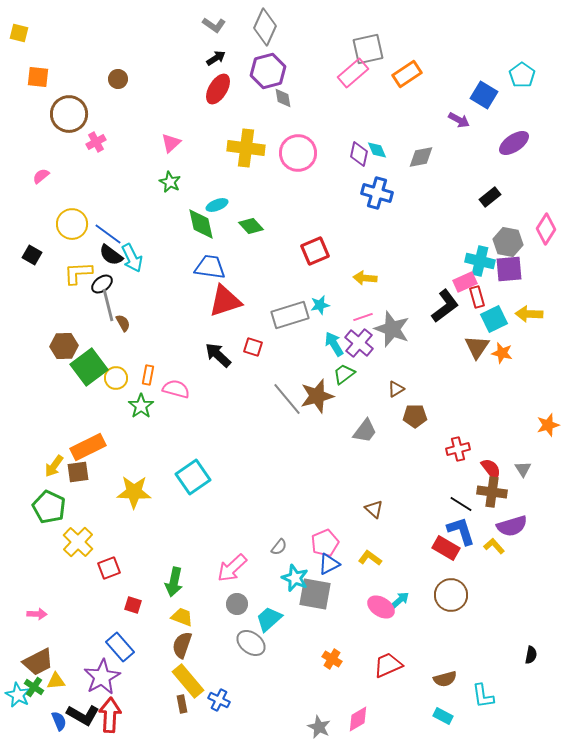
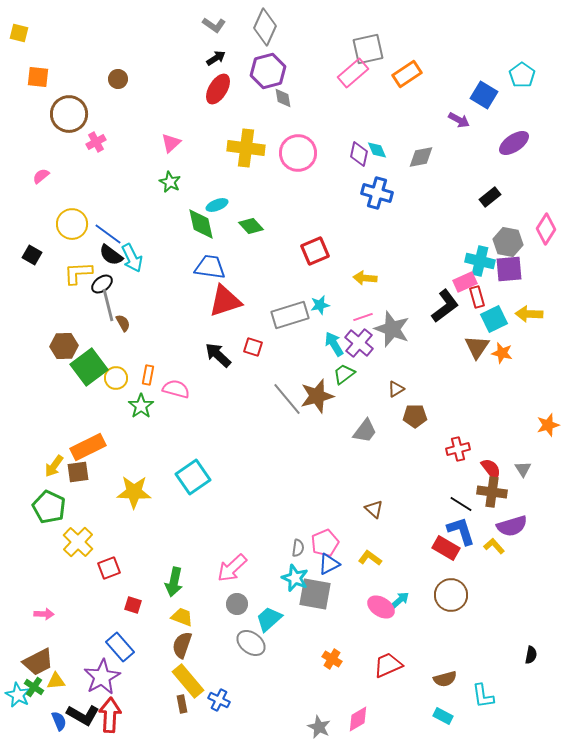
gray semicircle at (279, 547): moved 19 px right, 1 px down; rotated 30 degrees counterclockwise
pink arrow at (37, 614): moved 7 px right
